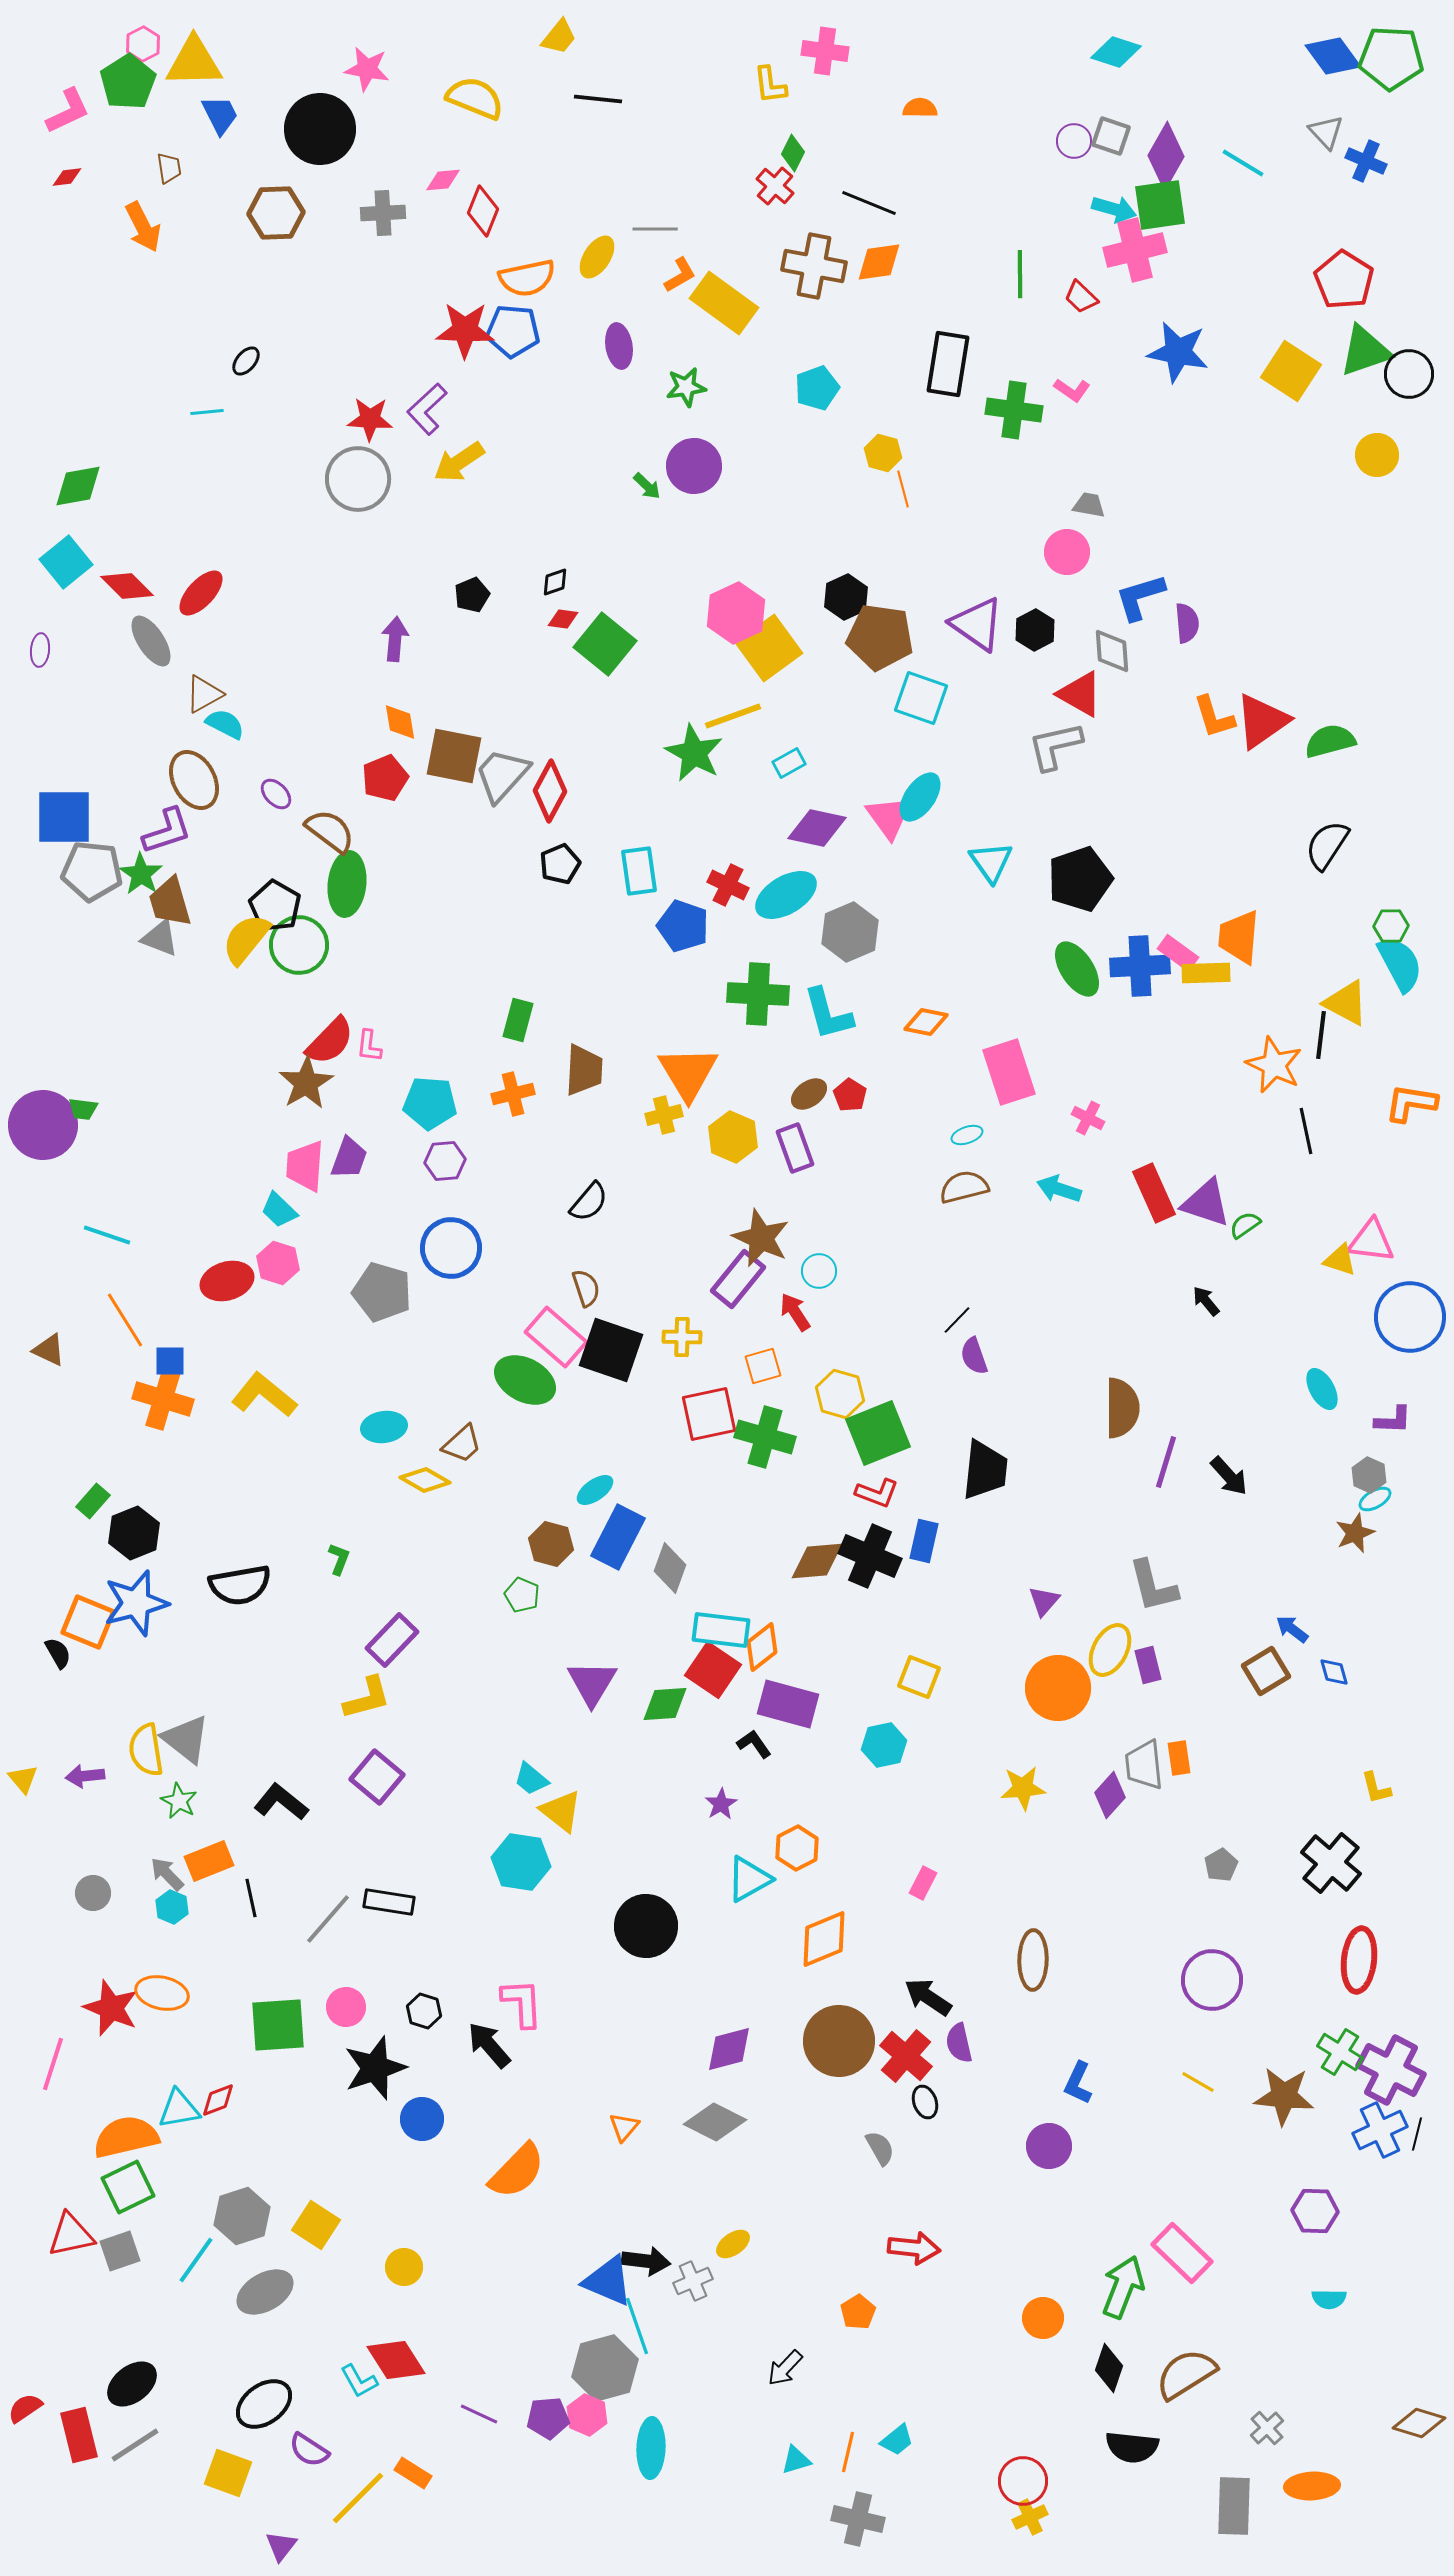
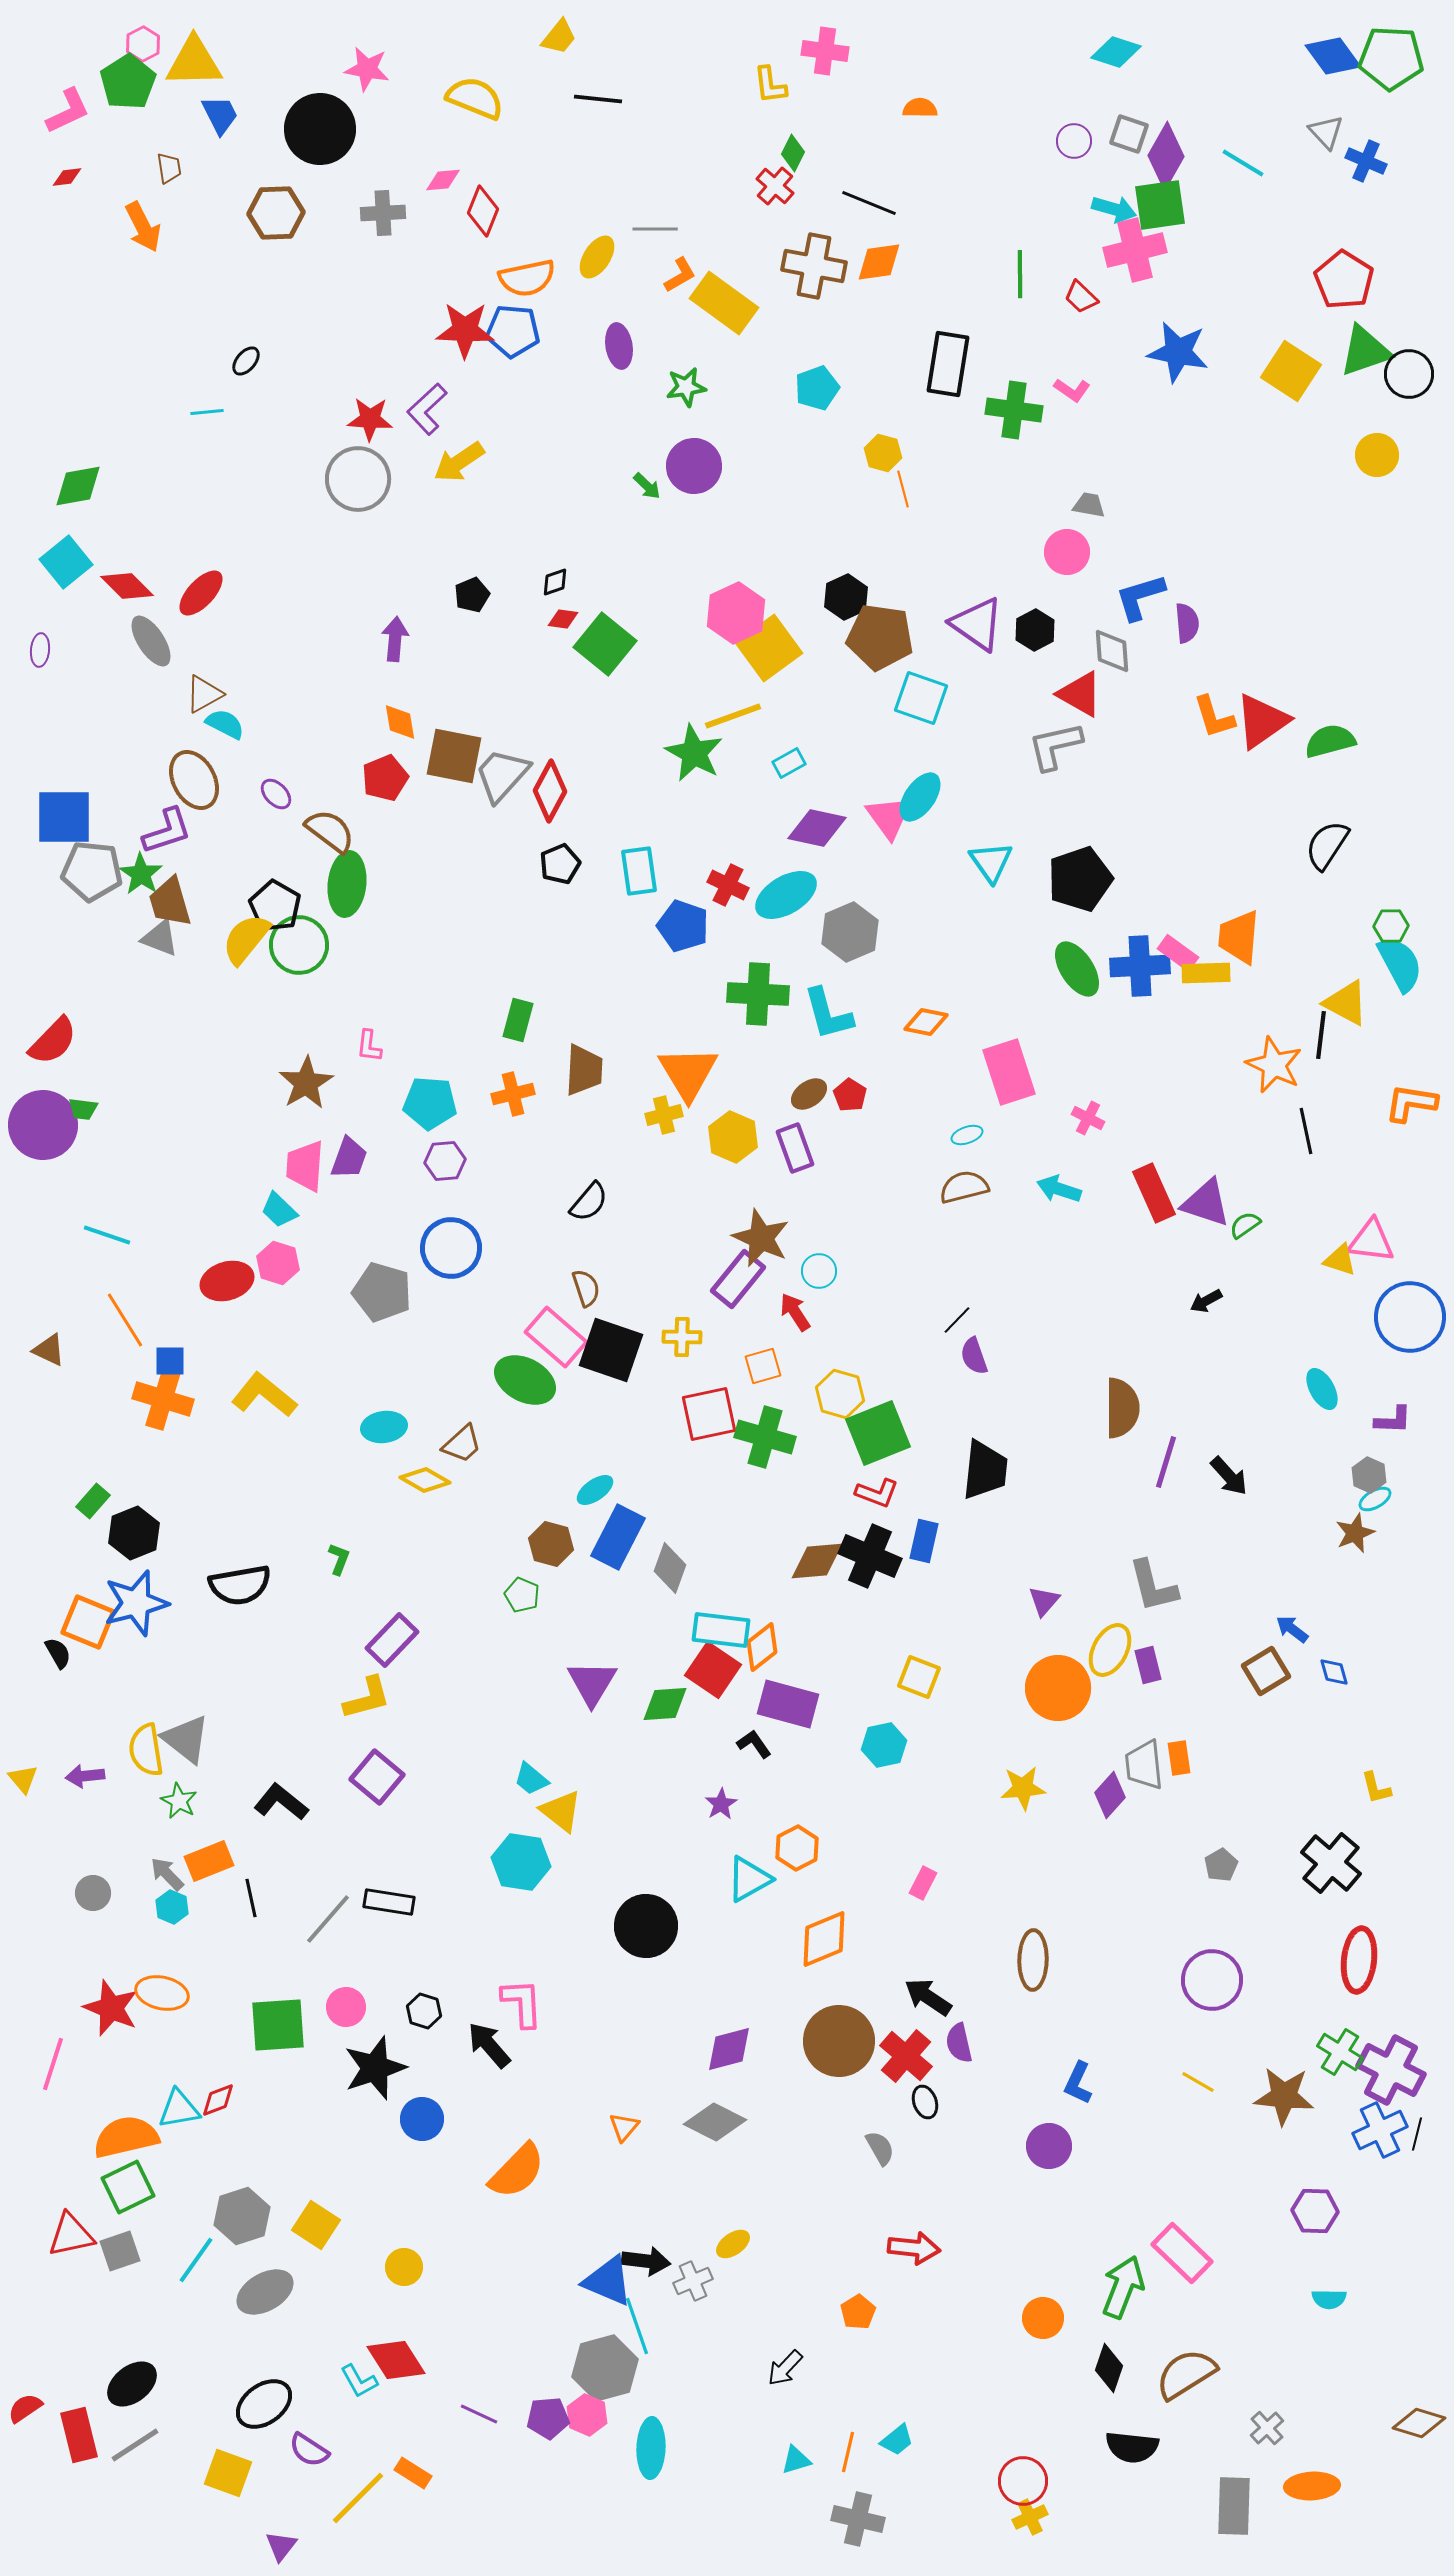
gray square at (1111, 136): moved 18 px right, 2 px up
red semicircle at (330, 1041): moved 277 px left
black arrow at (1206, 1301): rotated 80 degrees counterclockwise
